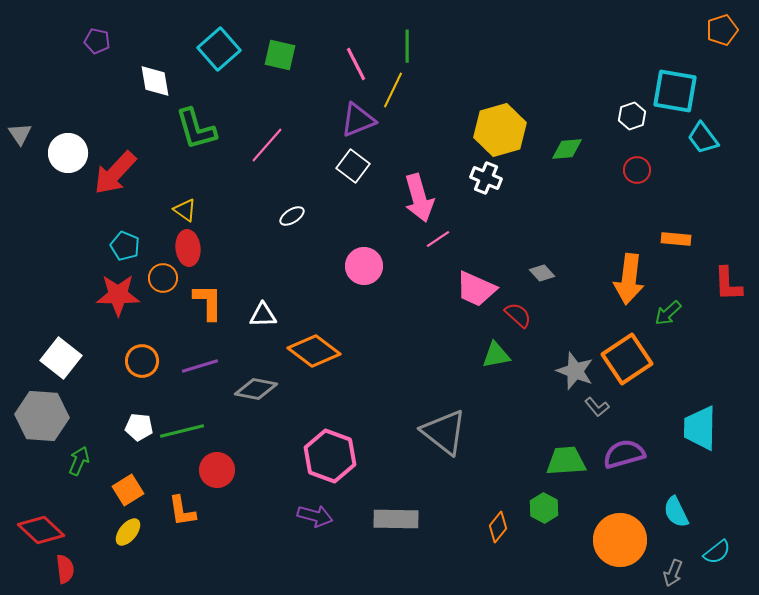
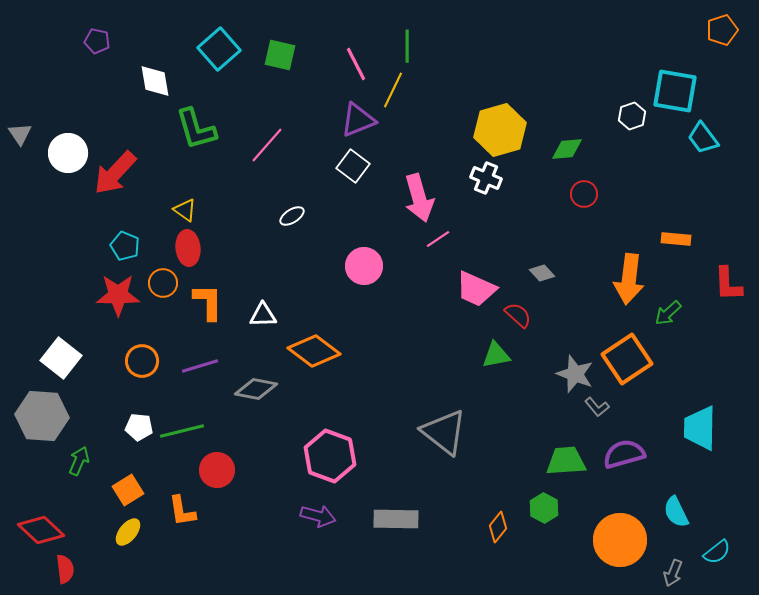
red circle at (637, 170): moved 53 px left, 24 px down
orange circle at (163, 278): moved 5 px down
gray star at (575, 371): moved 3 px down
purple arrow at (315, 516): moved 3 px right
